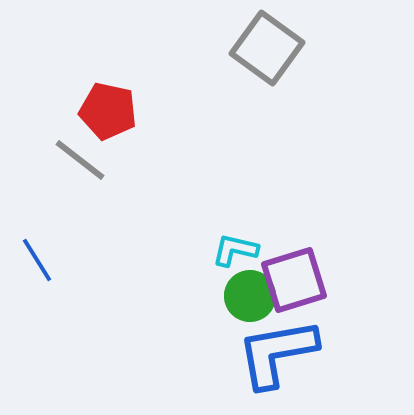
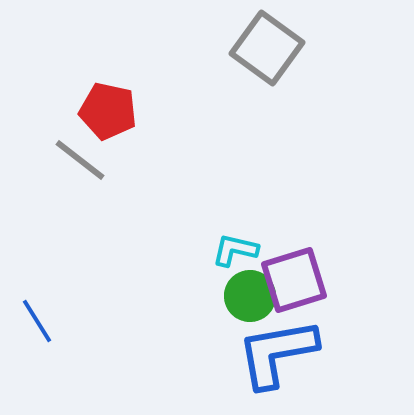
blue line: moved 61 px down
